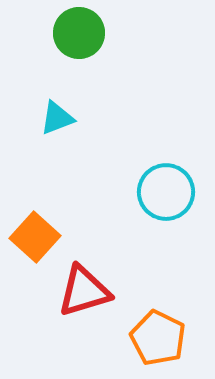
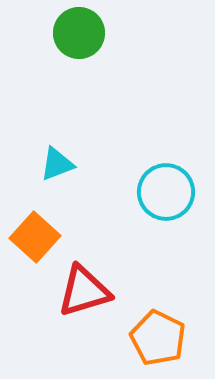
cyan triangle: moved 46 px down
